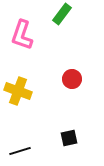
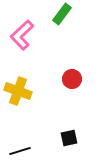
pink L-shape: rotated 28 degrees clockwise
